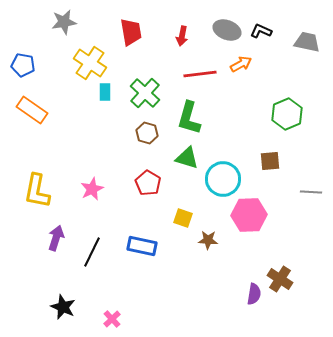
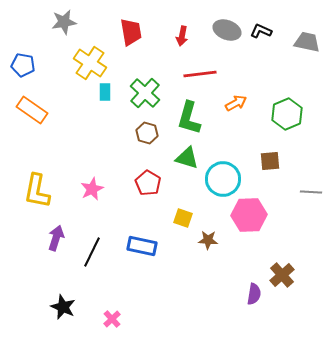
orange arrow: moved 5 px left, 39 px down
brown cross: moved 2 px right, 4 px up; rotated 15 degrees clockwise
